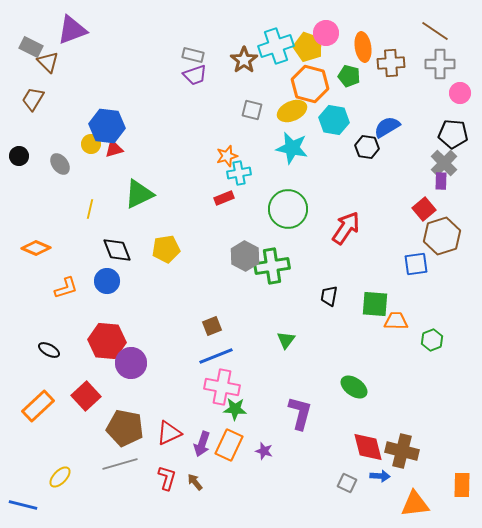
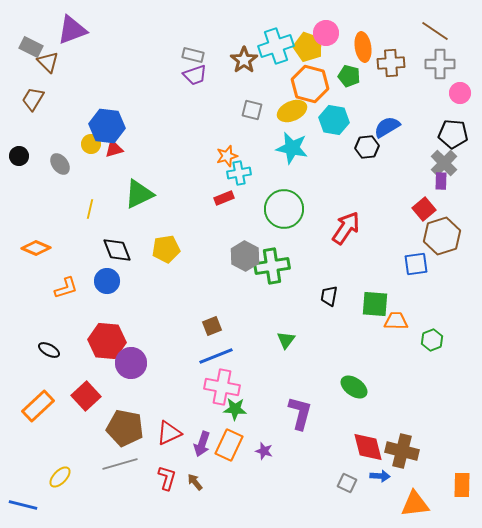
black hexagon at (367, 147): rotated 15 degrees counterclockwise
green circle at (288, 209): moved 4 px left
